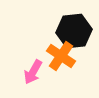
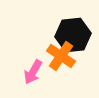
black hexagon: moved 1 px left, 4 px down
